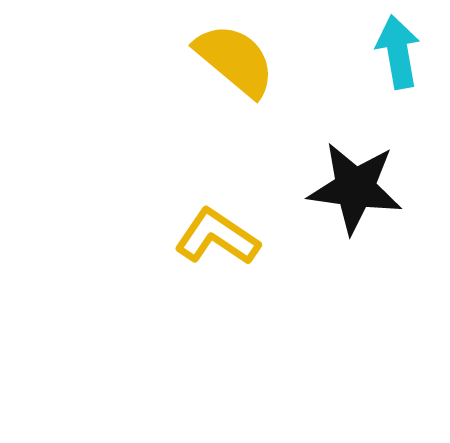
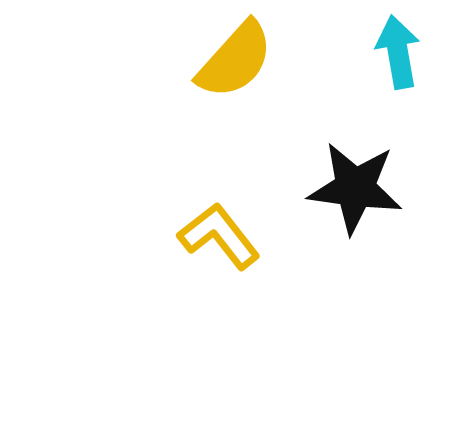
yellow semicircle: rotated 92 degrees clockwise
yellow L-shape: moved 2 px right, 1 px up; rotated 18 degrees clockwise
